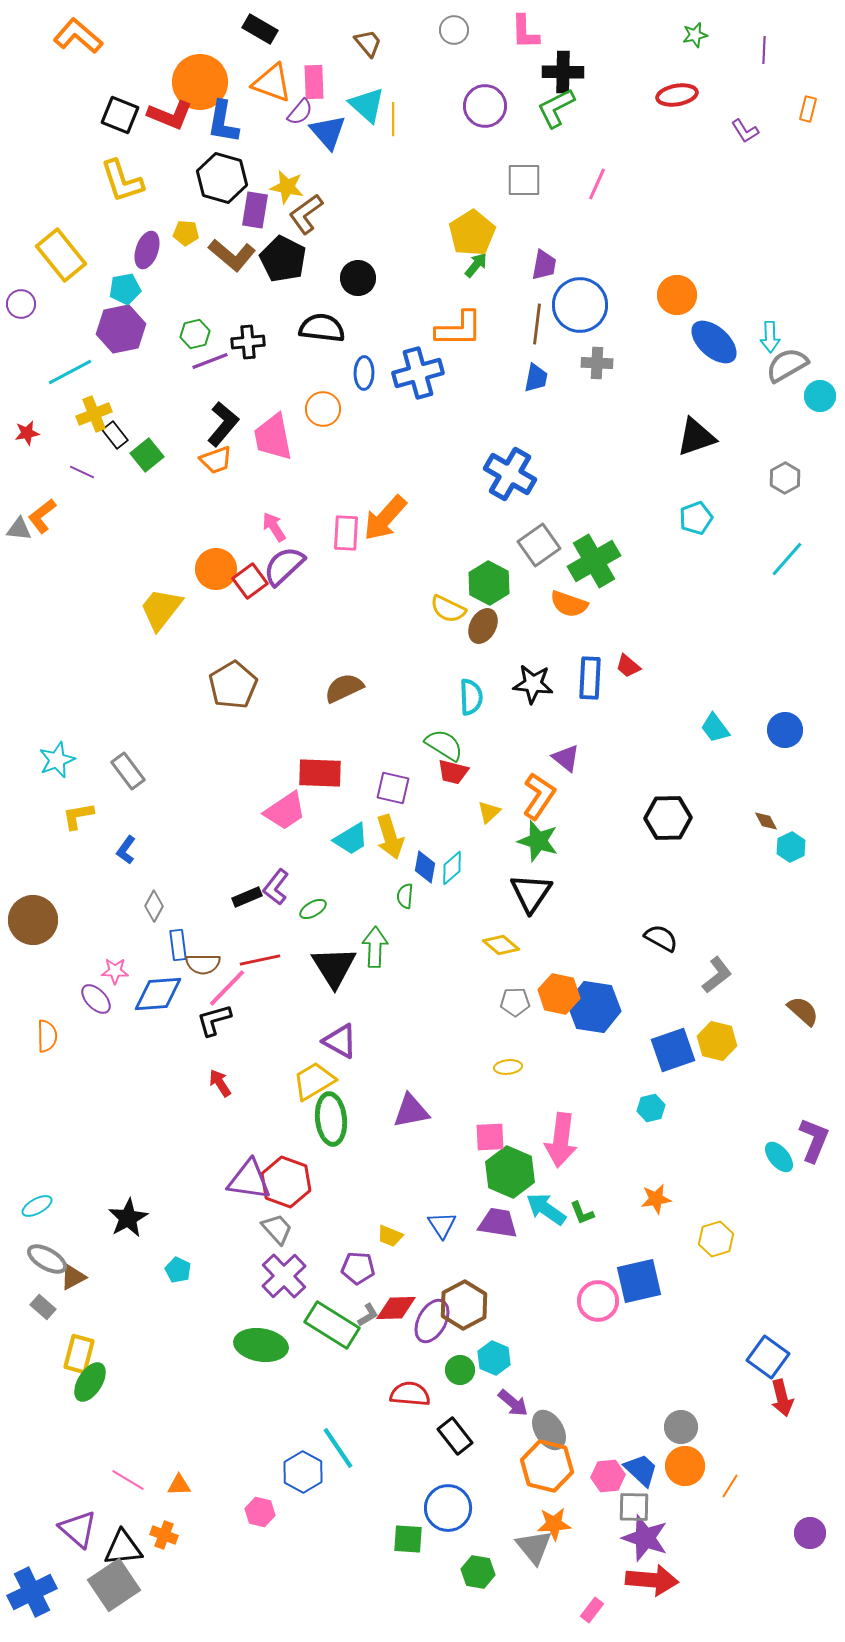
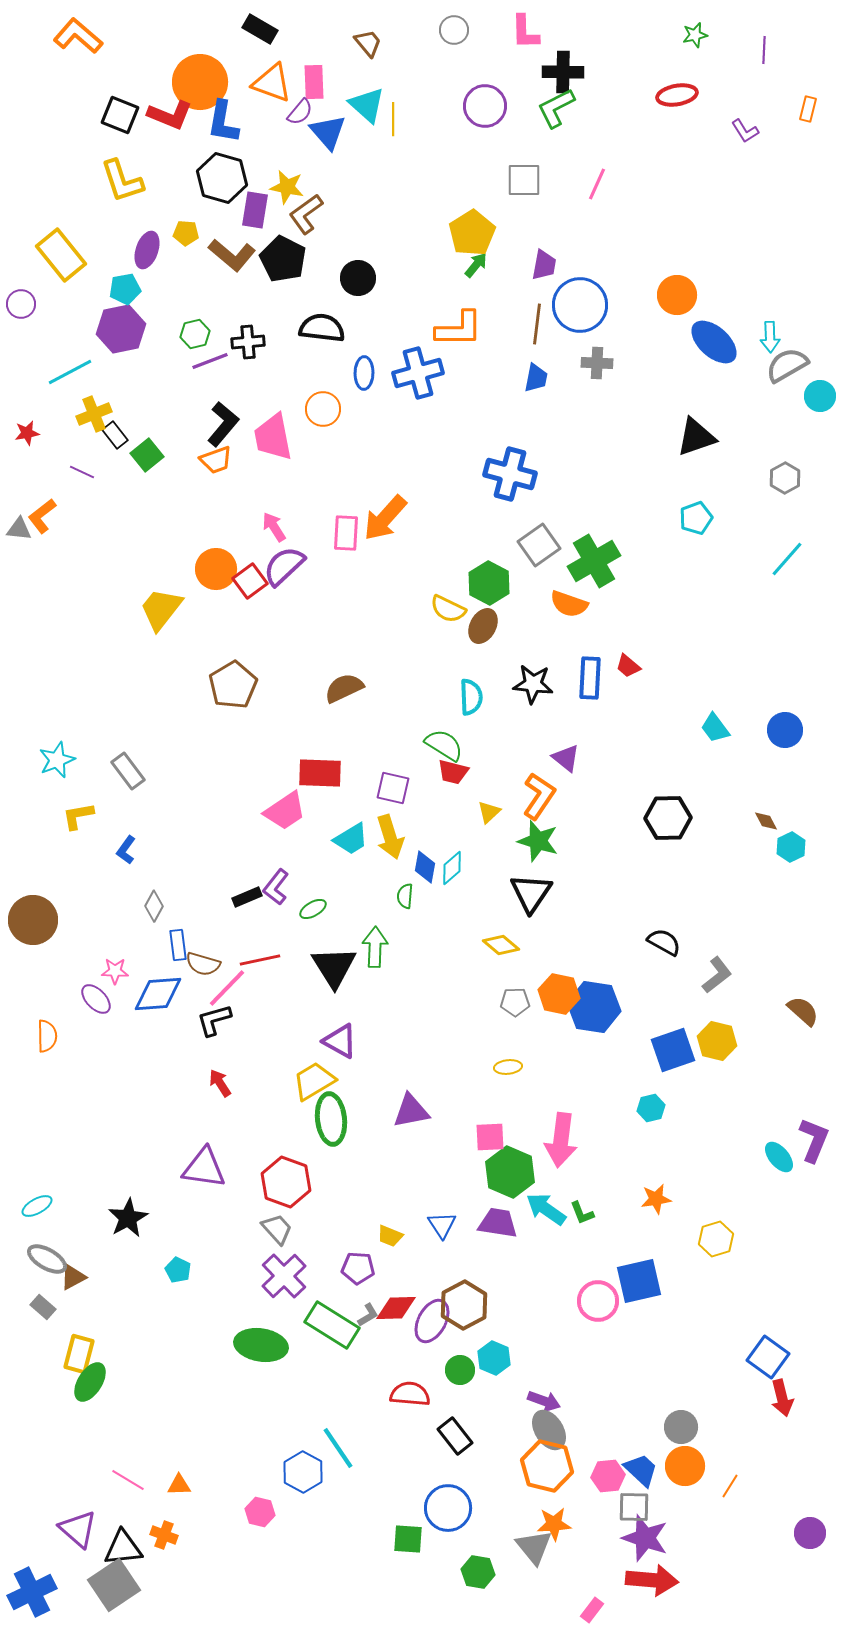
blue cross at (510, 474): rotated 15 degrees counterclockwise
black semicircle at (661, 938): moved 3 px right, 4 px down
brown semicircle at (203, 964): rotated 16 degrees clockwise
purple triangle at (249, 1180): moved 45 px left, 12 px up
purple arrow at (513, 1403): moved 31 px right, 2 px up; rotated 20 degrees counterclockwise
